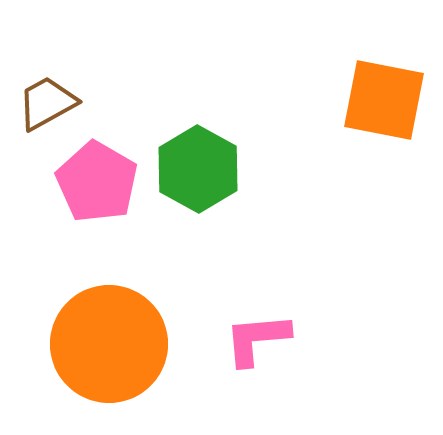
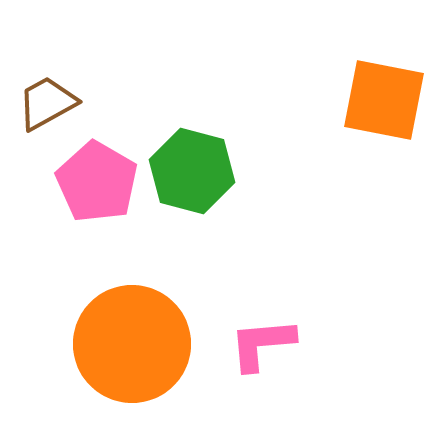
green hexagon: moved 6 px left, 2 px down; rotated 14 degrees counterclockwise
pink L-shape: moved 5 px right, 5 px down
orange circle: moved 23 px right
